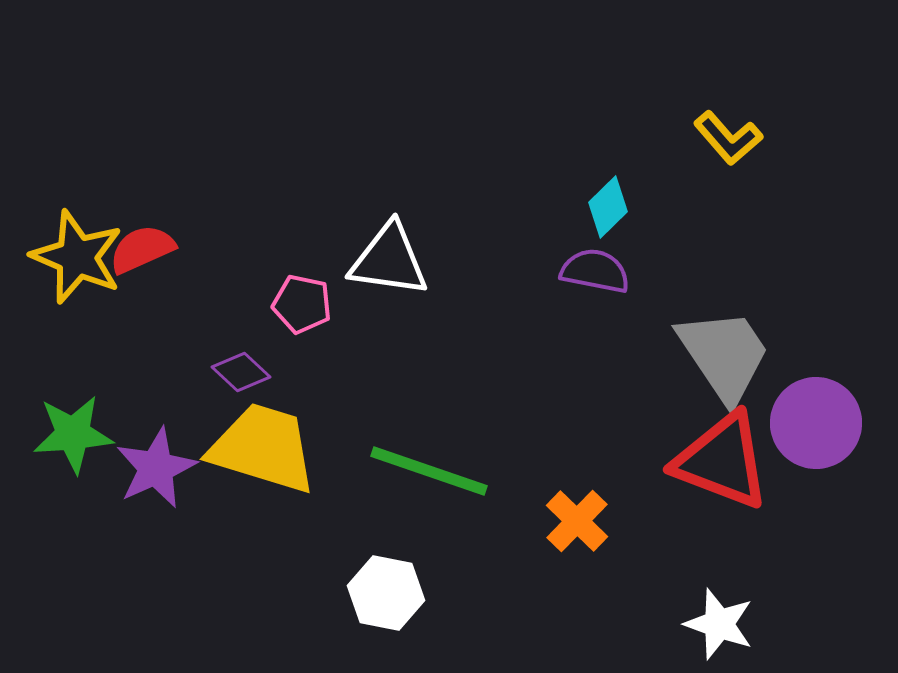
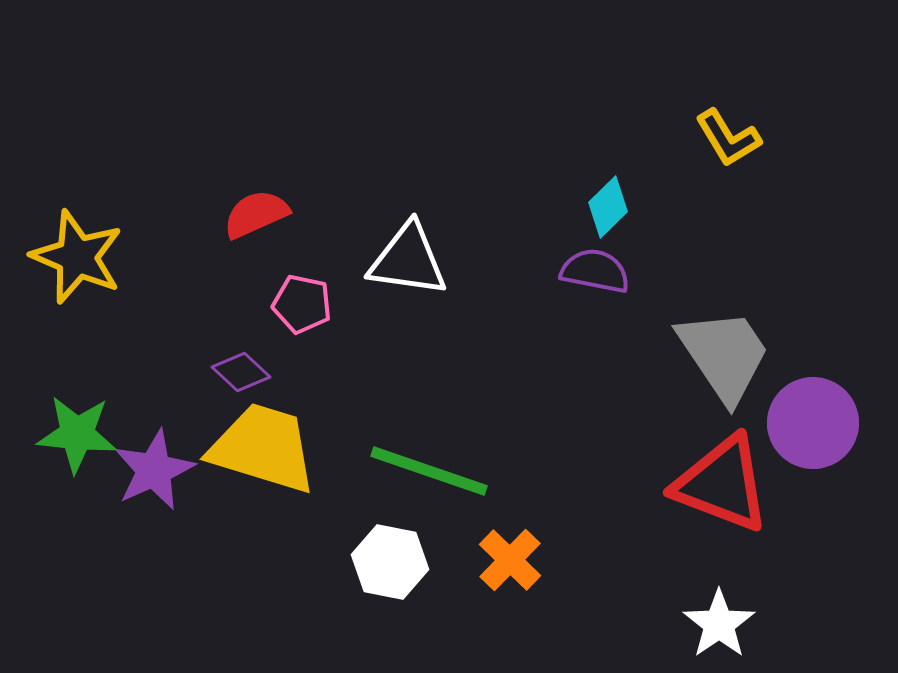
yellow L-shape: rotated 10 degrees clockwise
red semicircle: moved 114 px right, 35 px up
white triangle: moved 19 px right
purple circle: moved 3 px left
green star: moved 4 px right; rotated 10 degrees clockwise
red triangle: moved 23 px down
purple star: moved 2 px left, 2 px down
orange cross: moved 67 px left, 39 px down
white hexagon: moved 4 px right, 31 px up
white star: rotated 18 degrees clockwise
